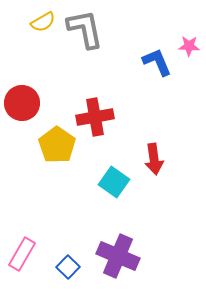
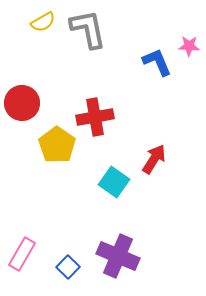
gray L-shape: moved 3 px right
red arrow: rotated 140 degrees counterclockwise
